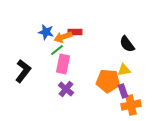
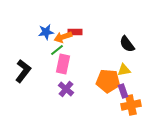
blue star: rotated 21 degrees counterclockwise
